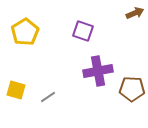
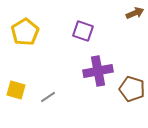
brown pentagon: rotated 15 degrees clockwise
